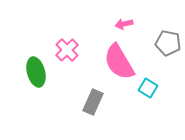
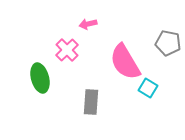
pink arrow: moved 36 px left
pink semicircle: moved 6 px right
green ellipse: moved 4 px right, 6 px down
gray rectangle: moved 2 px left; rotated 20 degrees counterclockwise
